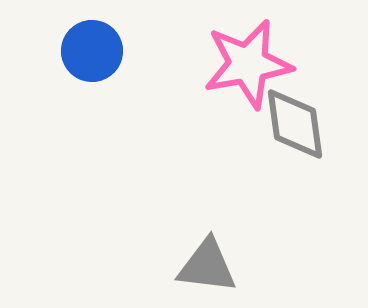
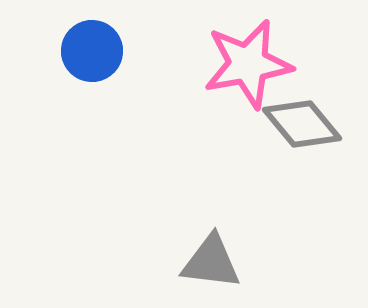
gray diamond: moved 7 px right; rotated 32 degrees counterclockwise
gray triangle: moved 4 px right, 4 px up
